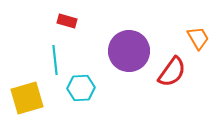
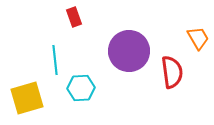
red rectangle: moved 7 px right, 4 px up; rotated 54 degrees clockwise
red semicircle: rotated 44 degrees counterclockwise
